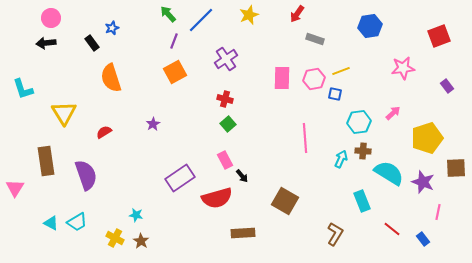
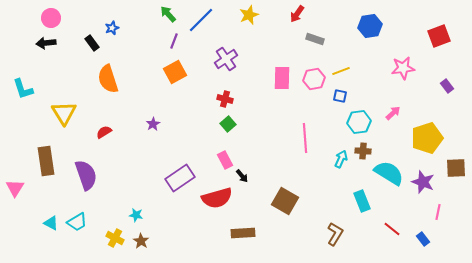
orange semicircle at (111, 78): moved 3 px left, 1 px down
blue square at (335, 94): moved 5 px right, 2 px down
